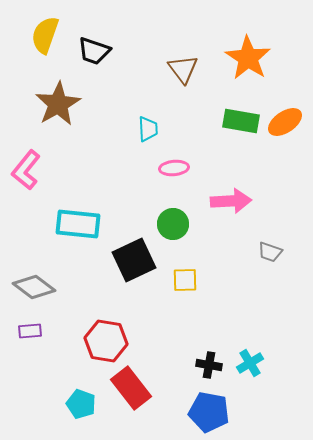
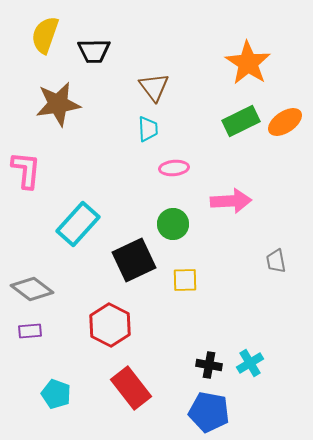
black trapezoid: rotated 20 degrees counterclockwise
orange star: moved 5 px down
brown triangle: moved 29 px left, 18 px down
brown star: rotated 21 degrees clockwise
green rectangle: rotated 36 degrees counterclockwise
pink L-shape: rotated 147 degrees clockwise
cyan rectangle: rotated 54 degrees counterclockwise
gray trapezoid: moved 6 px right, 9 px down; rotated 60 degrees clockwise
gray diamond: moved 2 px left, 2 px down
red hexagon: moved 4 px right, 16 px up; rotated 18 degrees clockwise
cyan pentagon: moved 25 px left, 10 px up
